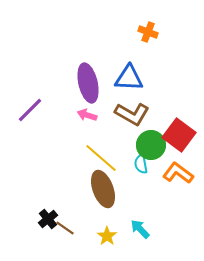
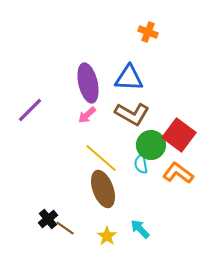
pink arrow: rotated 60 degrees counterclockwise
